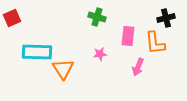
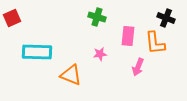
black cross: rotated 36 degrees clockwise
orange triangle: moved 8 px right, 6 px down; rotated 35 degrees counterclockwise
